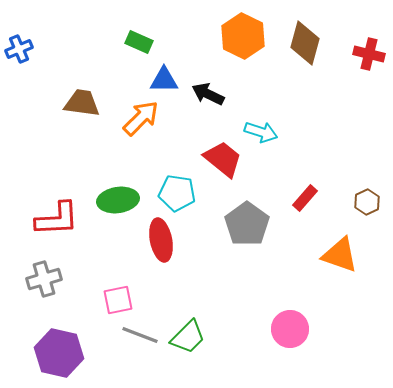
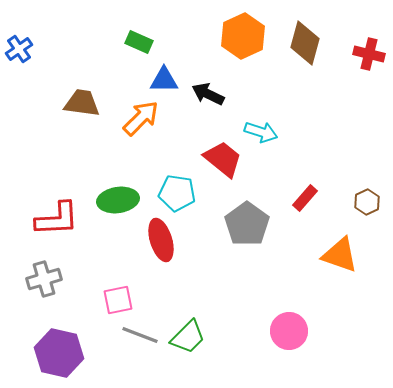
orange hexagon: rotated 9 degrees clockwise
blue cross: rotated 12 degrees counterclockwise
red ellipse: rotated 6 degrees counterclockwise
pink circle: moved 1 px left, 2 px down
